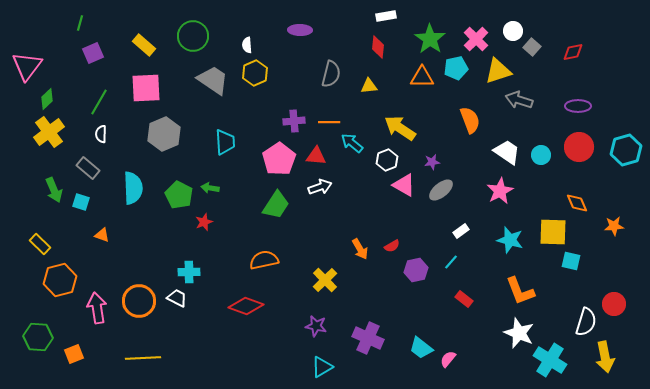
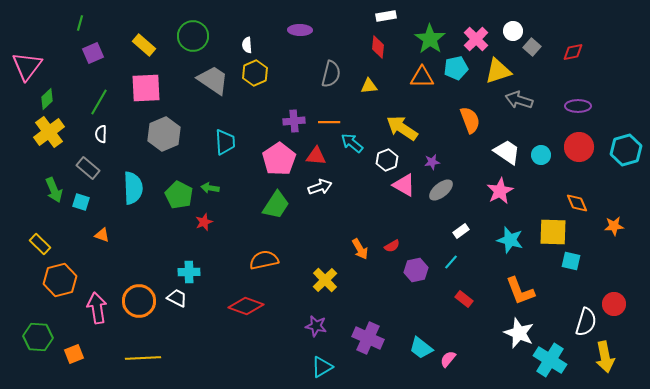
yellow arrow at (400, 128): moved 2 px right
